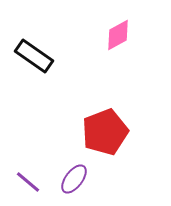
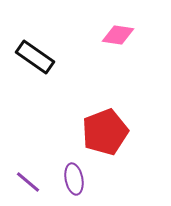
pink diamond: rotated 36 degrees clockwise
black rectangle: moved 1 px right, 1 px down
purple ellipse: rotated 48 degrees counterclockwise
